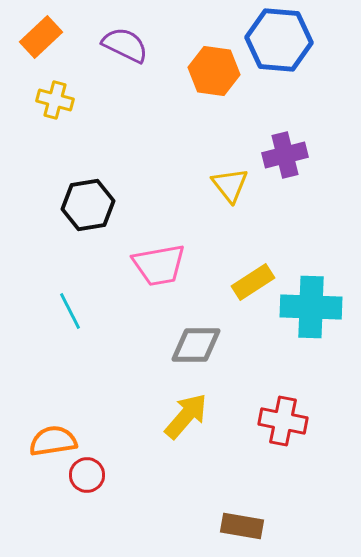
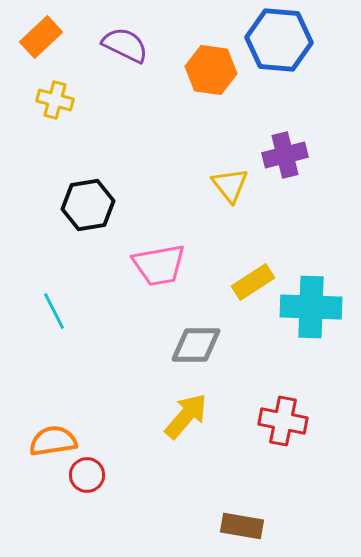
orange hexagon: moved 3 px left, 1 px up
cyan line: moved 16 px left
